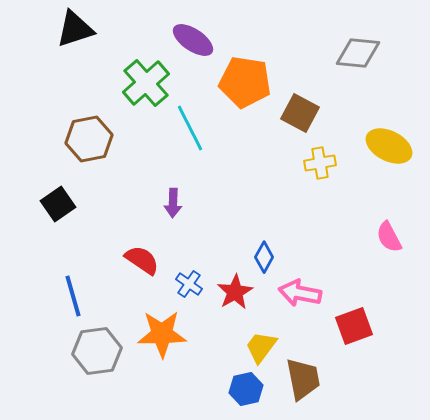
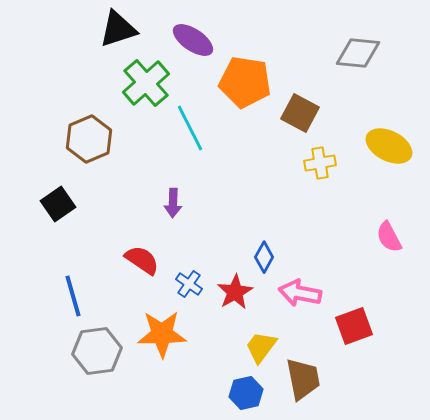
black triangle: moved 43 px right
brown hexagon: rotated 12 degrees counterclockwise
blue hexagon: moved 4 px down
